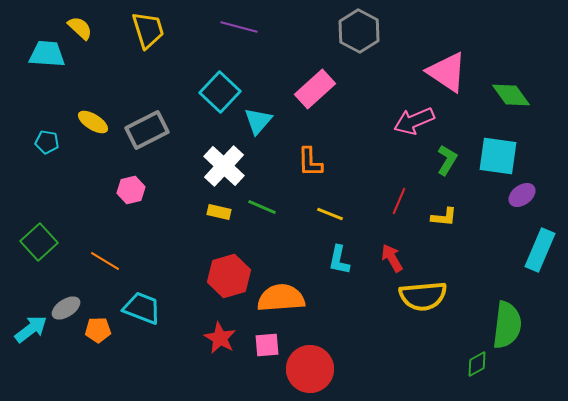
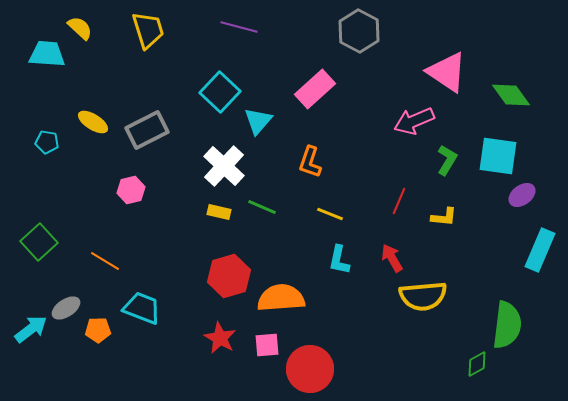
orange L-shape at (310, 162): rotated 20 degrees clockwise
